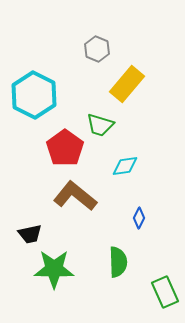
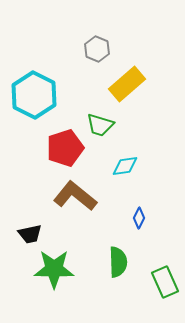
yellow rectangle: rotated 9 degrees clockwise
red pentagon: rotated 18 degrees clockwise
green rectangle: moved 10 px up
